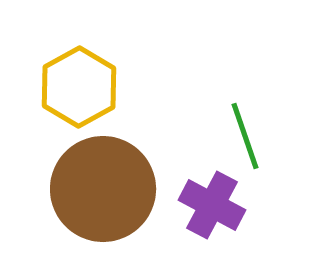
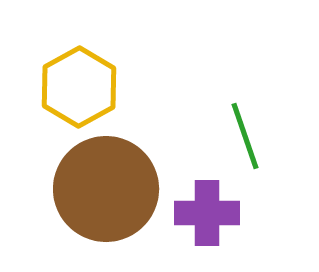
brown circle: moved 3 px right
purple cross: moved 5 px left, 8 px down; rotated 28 degrees counterclockwise
